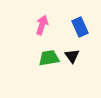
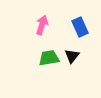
black triangle: rotated 14 degrees clockwise
